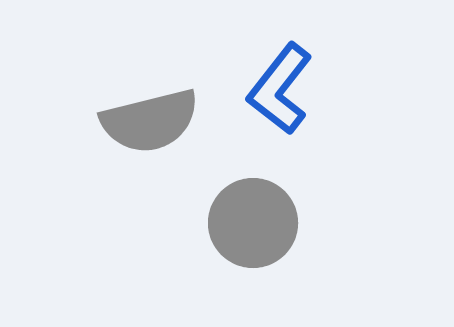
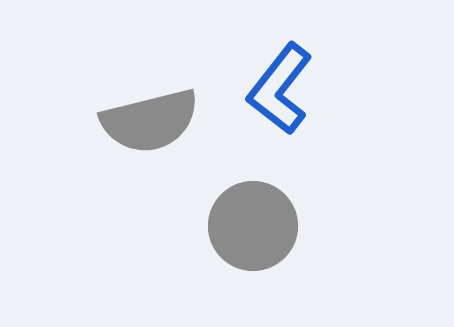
gray circle: moved 3 px down
